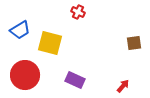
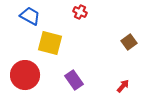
red cross: moved 2 px right
blue trapezoid: moved 10 px right, 14 px up; rotated 120 degrees counterclockwise
brown square: moved 5 px left, 1 px up; rotated 28 degrees counterclockwise
purple rectangle: moved 1 px left; rotated 30 degrees clockwise
